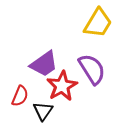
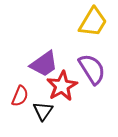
yellow trapezoid: moved 5 px left, 1 px up
